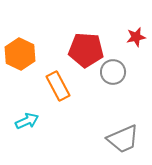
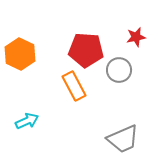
gray circle: moved 6 px right, 2 px up
orange rectangle: moved 16 px right
